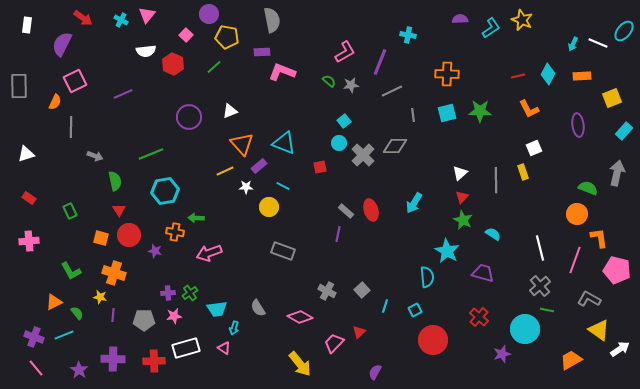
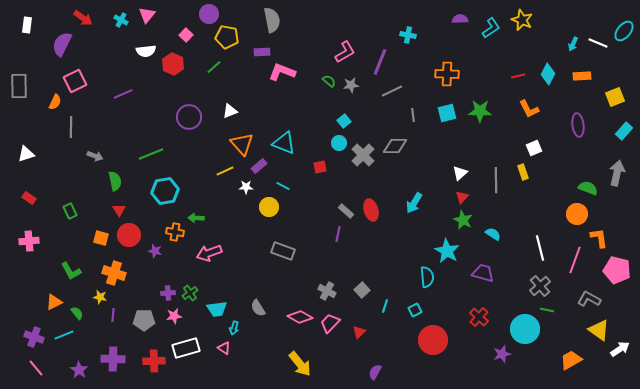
yellow square at (612, 98): moved 3 px right, 1 px up
pink trapezoid at (334, 343): moved 4 px left, 20 px up
